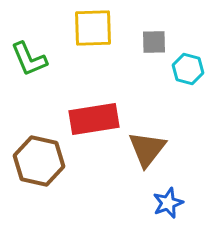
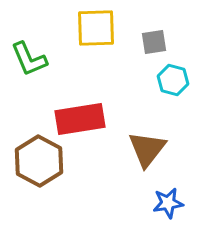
yellow square: moved 3 px right
gray square: rotated 8 degrees counterclockwise
cyan hexagon: moved 15 px left, 11 px down
red rectangle: moved 14 px left
brown hexagon: rotated 15 degrees clockwise
blue star: rotated 12 degrees clockwise
